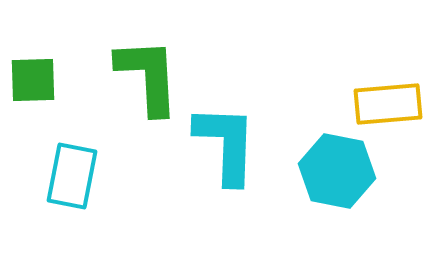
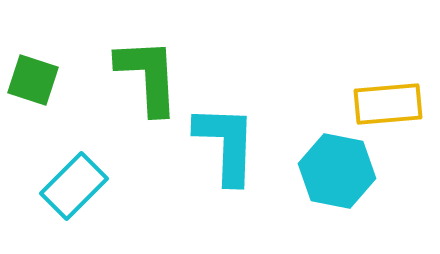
green square: rotated 20 degrees clockwise
cyan rectangle: moved 2 px right, 10 px down; rotated 34 degrees clockwise
